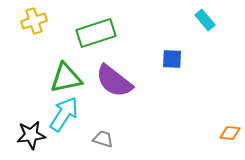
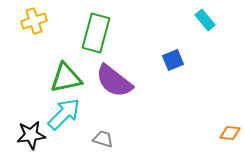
green rectangle: rotated 57 degrees counterclockwise
blue square: moved 1 px right, 1 px down; rotated 25 degrees counterclockwise
cyan arrow: rotated 12 degrees clockwise
